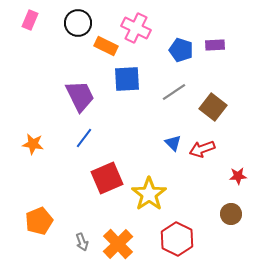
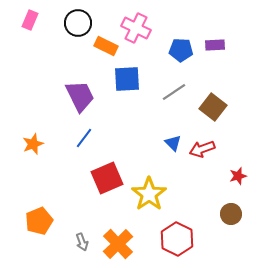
blue pentagon: rotated 15 degrees counterclockwise
orange star: rotated 30 degrees counterclockwise
red star: rotated 12 degrees counterclockwise
